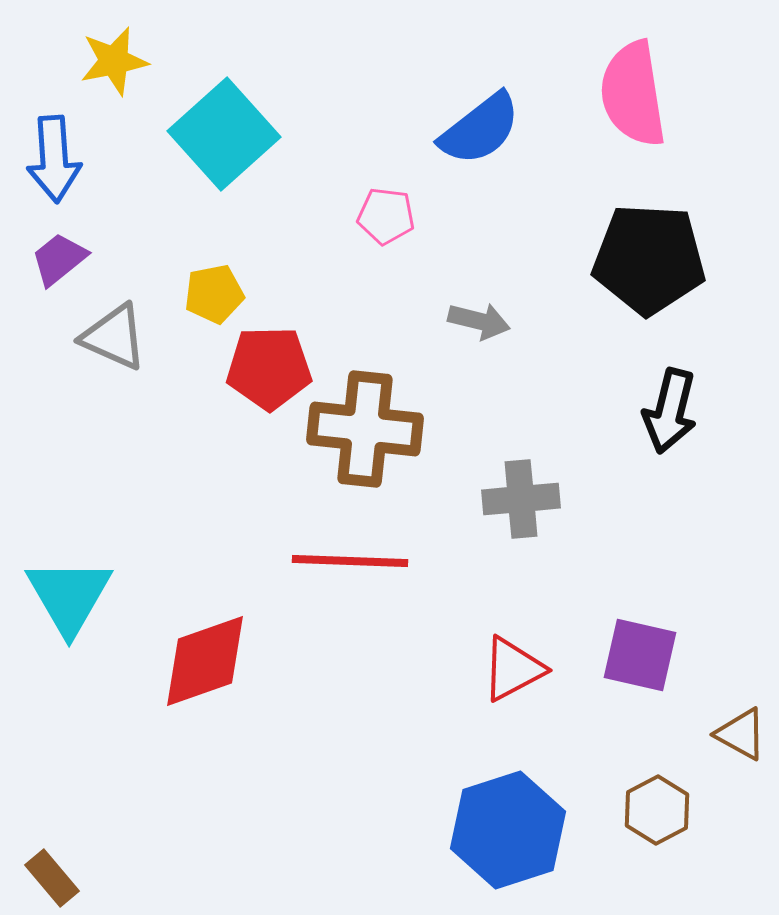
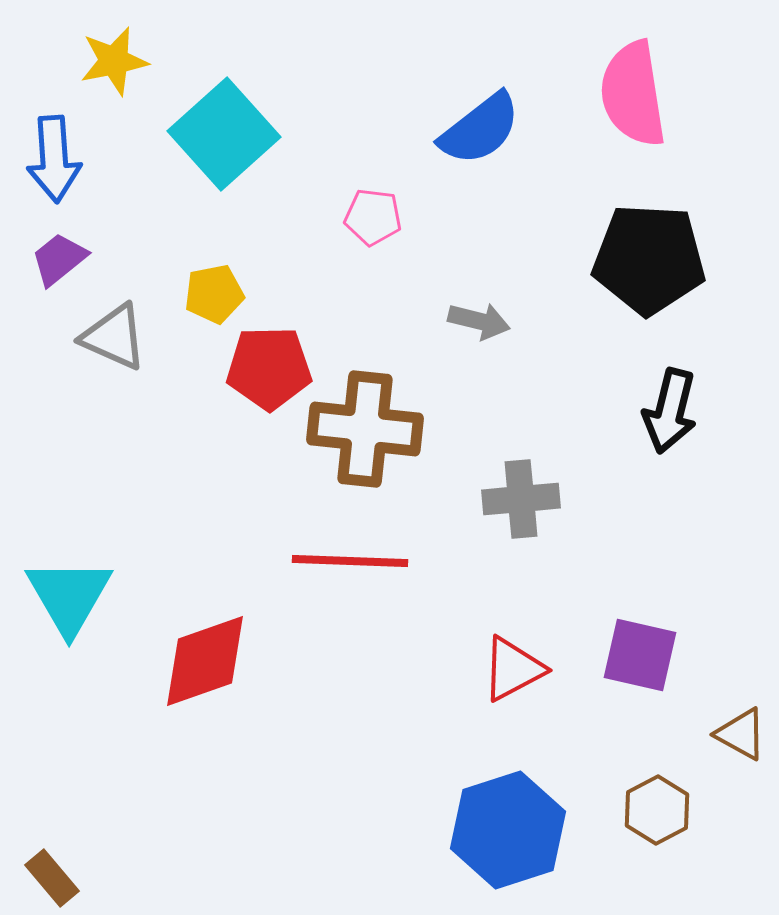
pink pentagon: moved 13 px left, 1 px down
